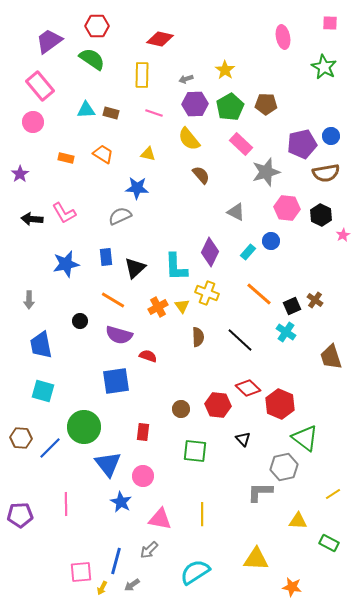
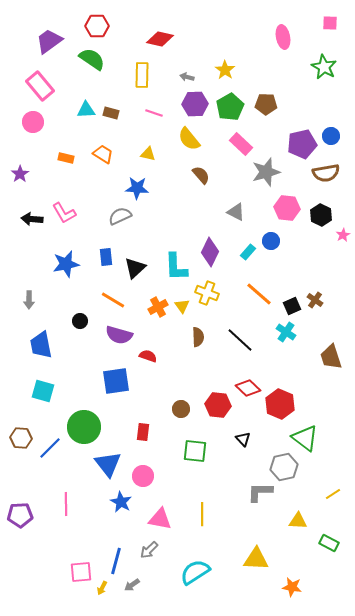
gray arrow at (186, 79): moved 1 px right, 2 px up; rotated 32 degrees clockwise
